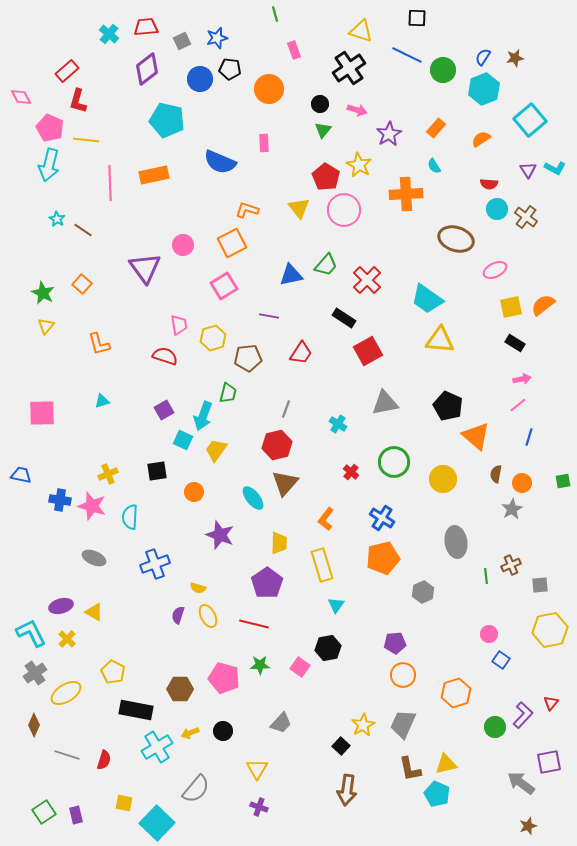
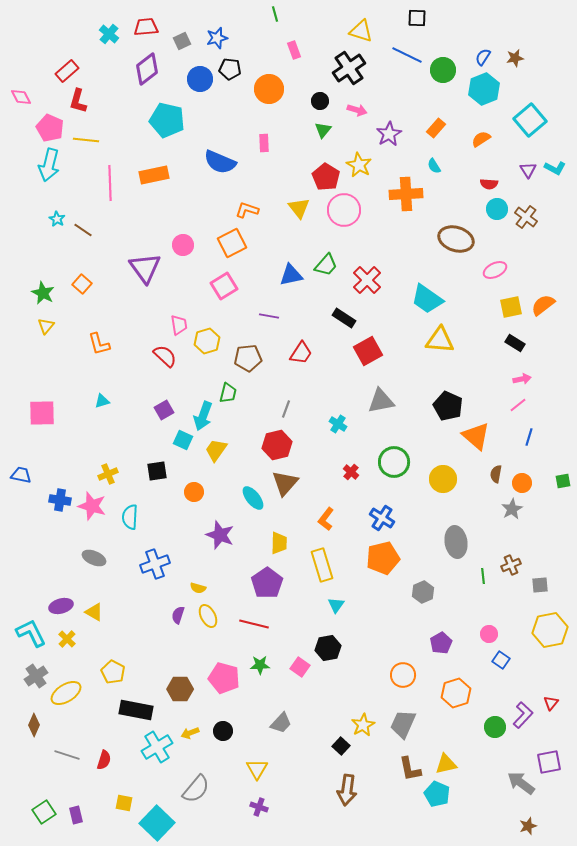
black circle at (320, 104): moved 3 px up
yellow hexagon at (213, 338): moved 6 px left, 3 px down
red semicircle at (165, 356): rotated 25 degrees clockwise
gray triangle at (385, 403): moved 4 px left, 2 px up
green line at (486, 576): moved 3 px left
purple pentagon at (395, 643): moved 46 px right; rotated 25 degrees counterclockwise
gray cross at (35, 673): moved 1 px right, 3 px down
